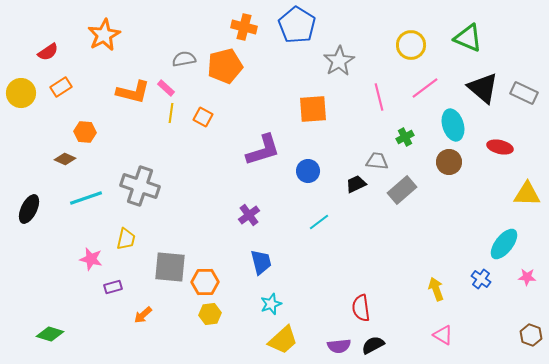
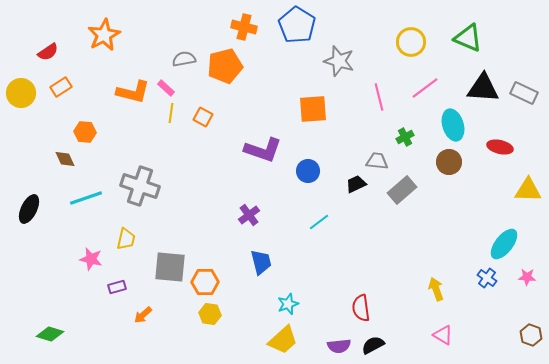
yellow circle at (411, 45): moved 3 px up
gray star at (339, 61): rotated 24 degrees counterclockwise
black triangle at (483, 88): rotated 36 degrees counterclockwise
purple L-shape at (263, 150): rotated 36 degrees clockwise
brown diamond at (65, 159): rotated 40 degrees clockwise
yellow triangle at (527, 194): moved 1 px right, 4 px up
blue cross at (481, 279): moved 6 px right, 1 px up
purple rectangle at (113, 287): moved 4 px right
cyan star at (271, 304): moved 17 px right
yellow hexagon at (210, 314): rotated 15 degrees clockwise
